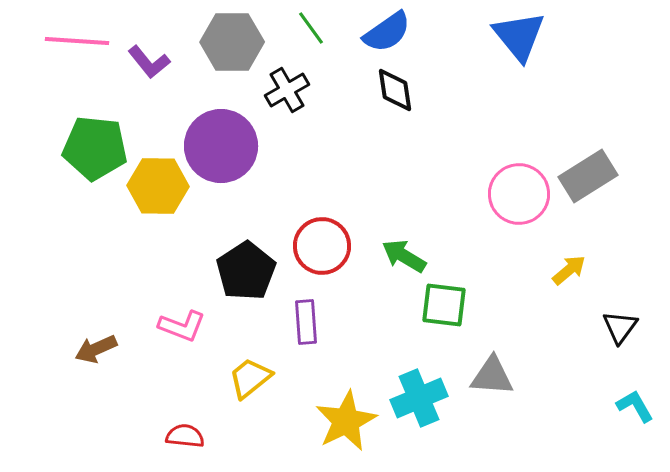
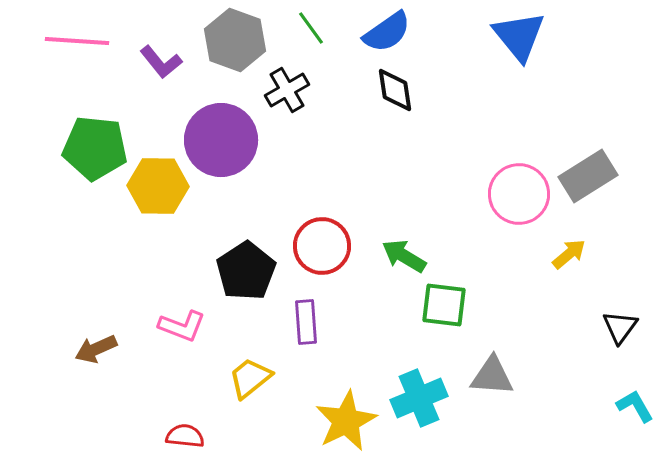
gray hexagon: moved 3 px right, 2 px up; rotated 20 degrees clockwise
purple L-shape: moved 12 px right
purple circle: moved 6 px up
yellow arrow: moved 16 px up
